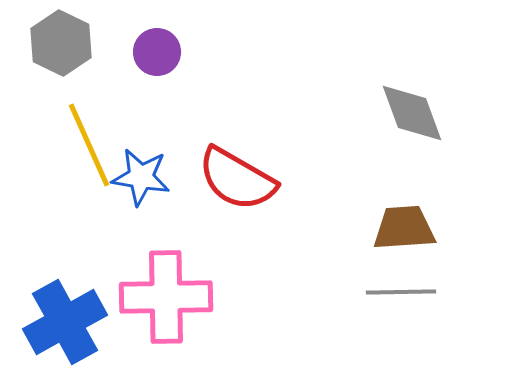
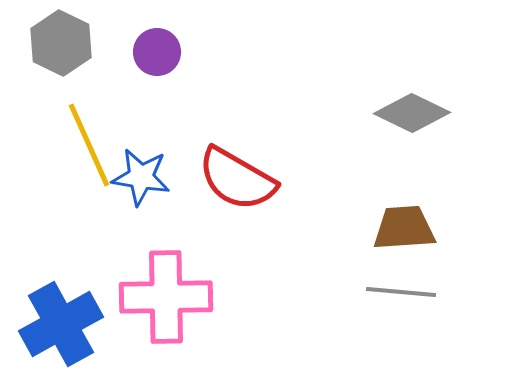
gray diamond: rotated 44 degrees counterclockwise
gray line: rotated 6 degrees clockwise
blue cross: moved 4 px left, 2 px down
